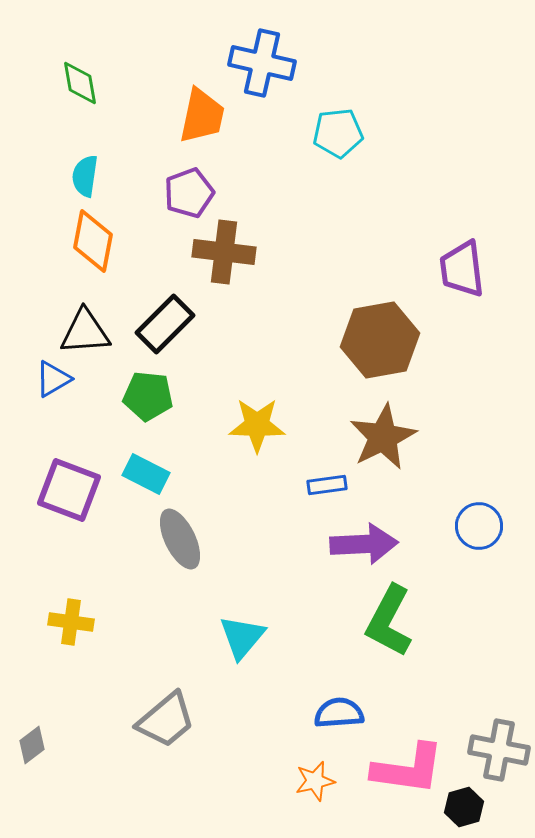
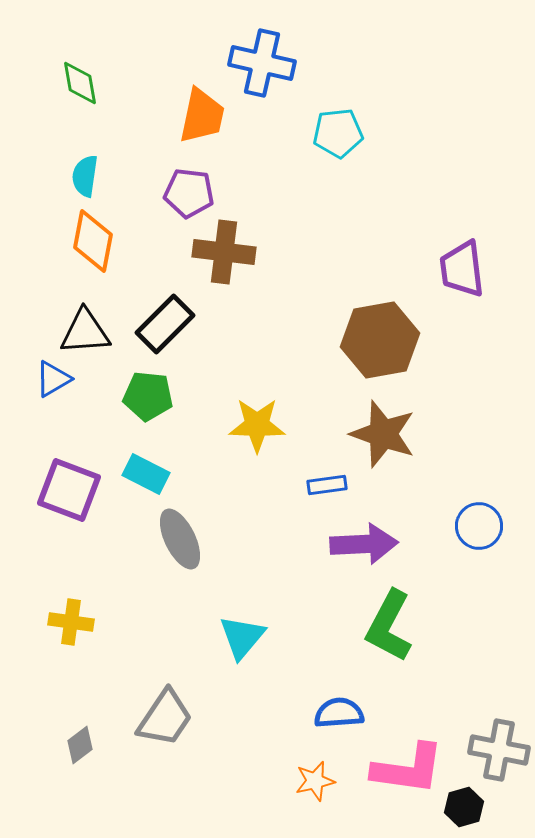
purple pentagon: rotated 27 degrees clockwise
brown star: moved 3 px up; rotated 26 degrees counterclockwise
green L-shape: moved 5 px down
gray trapezoid: moved 1 px left, 2 px up; rotated 16 degrees counterclockwise
gray diamond: moved 48 px right
